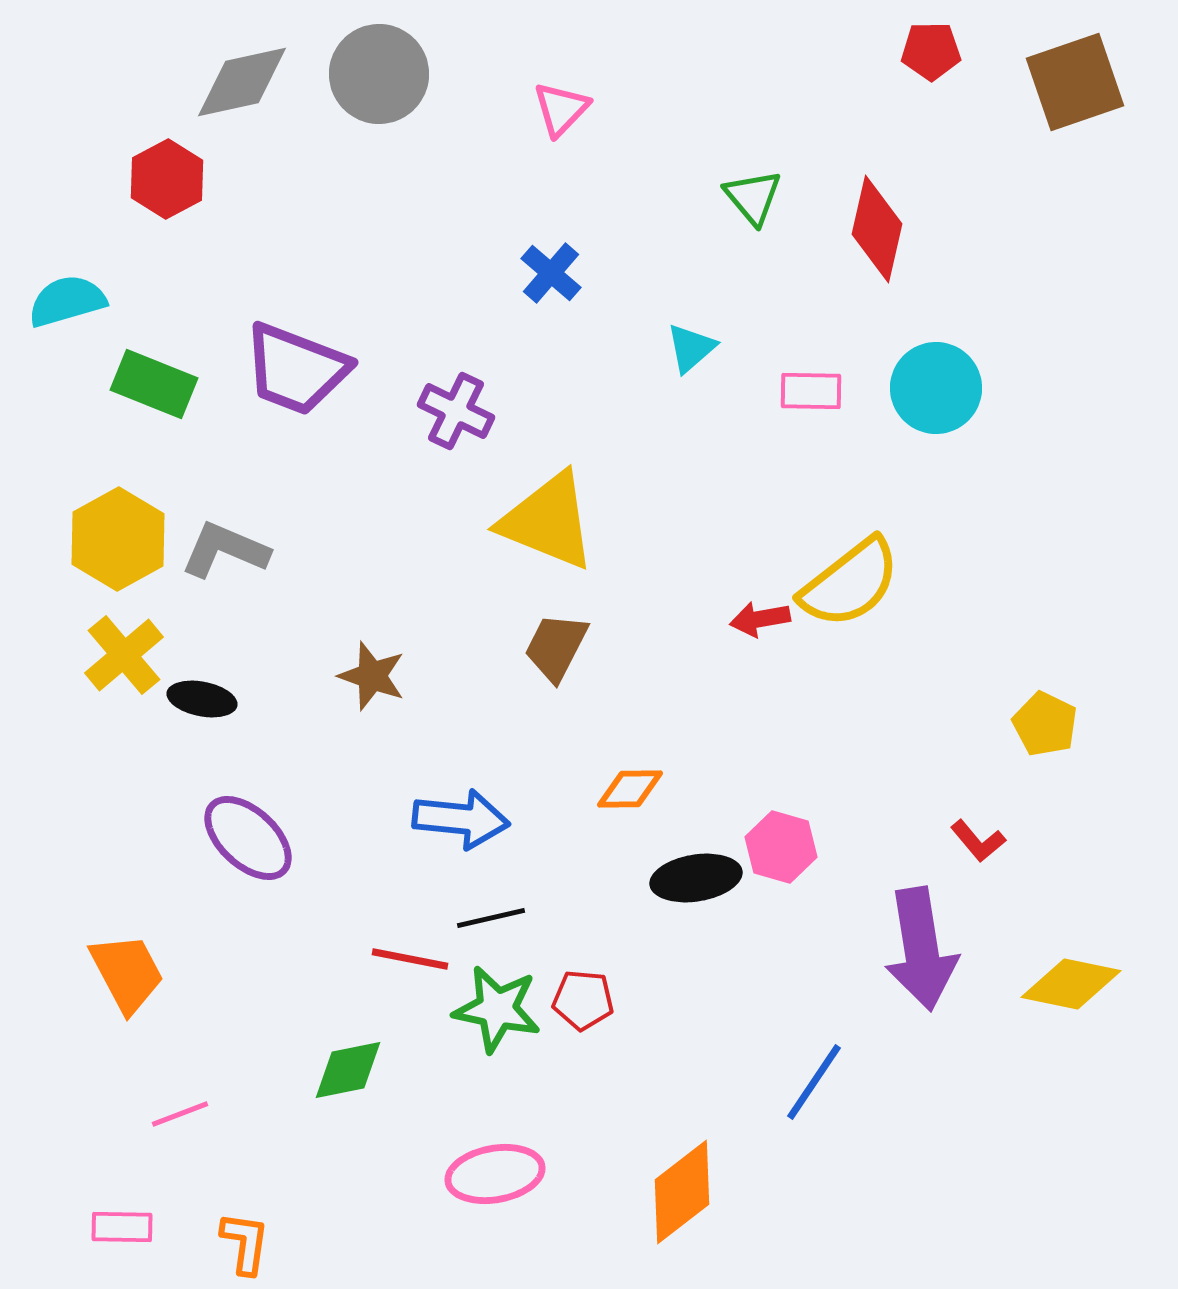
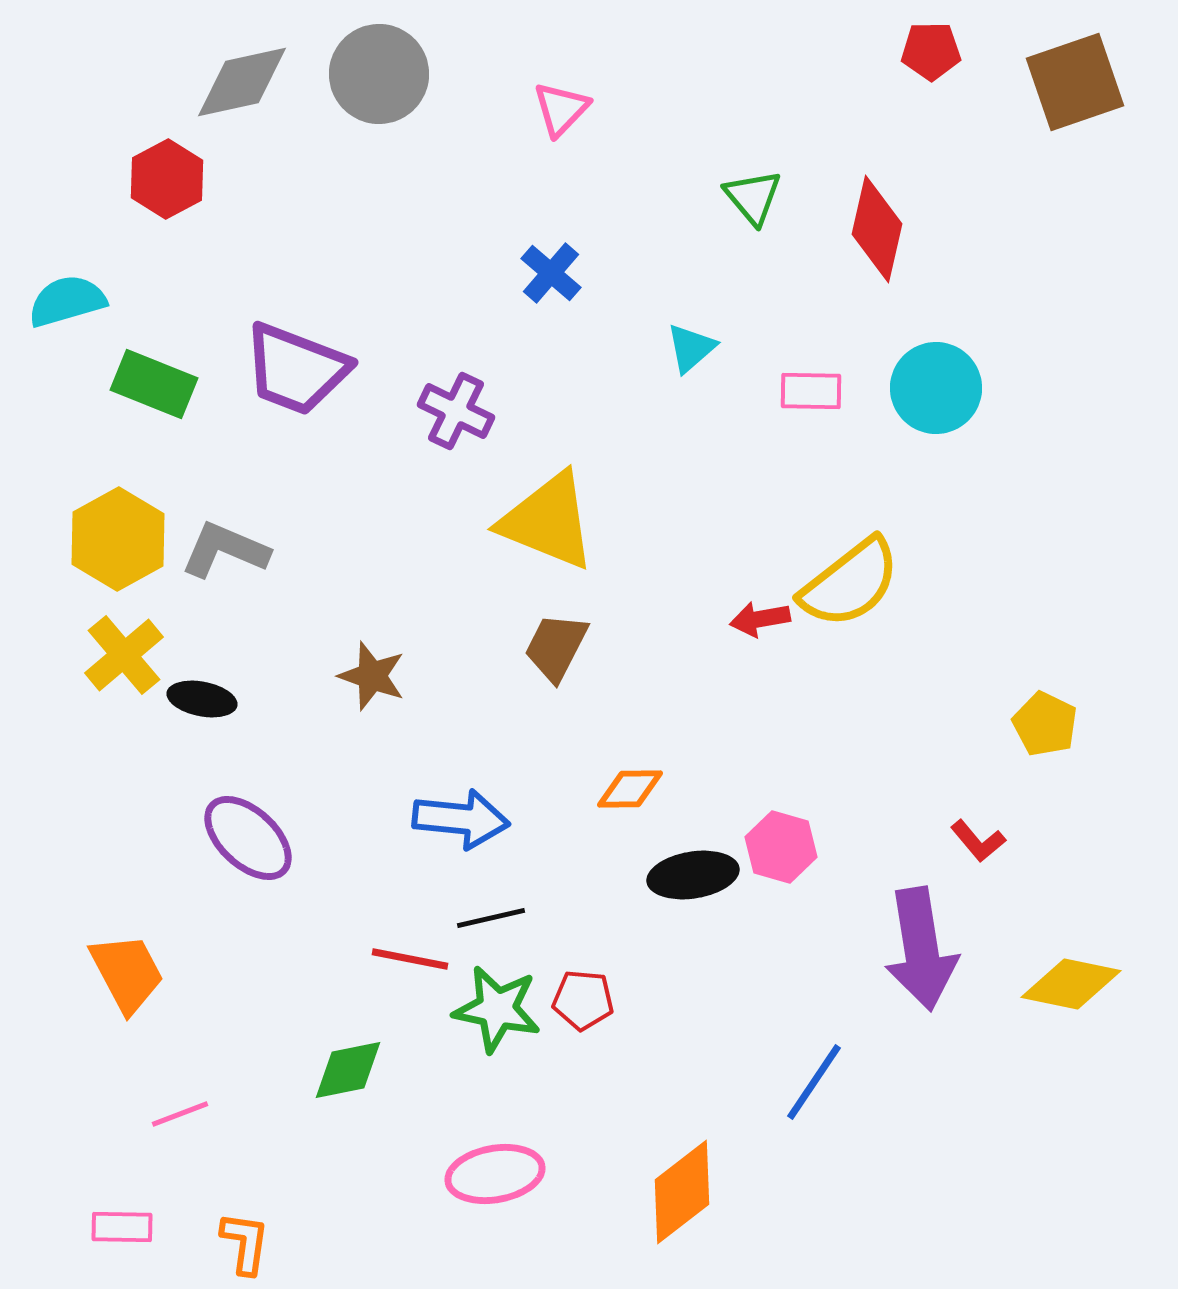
black ellipse at (696, 878): moved 3 px left, 3 px up
